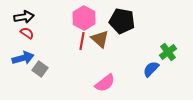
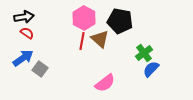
black pentagon: moved 2 px left
green cross: moved 24 px left, 1 px down
blue arrow: rotated 20 degrees counterclockwise
